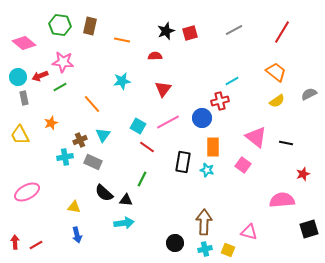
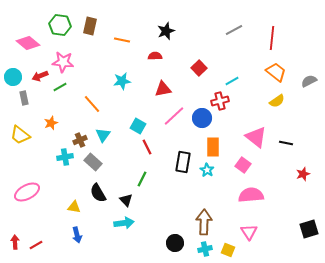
red line at (282, 32): moved 10 px left, 6 px down; rotated 25 degrees counterclockwise
red square at (190, 33): moved 9 px right, 35 px down; rotated 28 degrees counterclockwise
pink diamond at (24, 43): moved 4 px right
cyan circle at (18, 77): moved 5 px left
red triangle at (163, 89): rotated 42 degrees clockwise
gray semicircle at (309, 94): moved 13 px up
pink line at (168, 122): moved 6 px right, 6 px up; rotated 15 degrees counterclockwise
yellow trapezoid at (20, 135): rotated 25 degrees counterclockwise
red line at (147, 147): rotated 28 degrees clockwise
gray rectangle at (93, 162): rotated 18 degrees clockwise
cyan star at (207, 170): rotated 16 degrees clockwise
black semicircle at (104, 193): moved 6 px left; rotated 18 degrees clockwise
black triangle at (126, 200): rotated 40 degrees clockwise
pink semicircle at (282, 200): moved 31 px left, 5 px up
pink triangle at (249, 232): rotated 42 degrees clockwise
